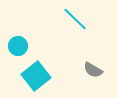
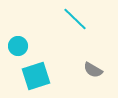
cyan square: rotated 20 degrees clockwise
